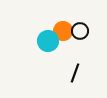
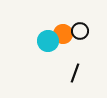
orange circle: moved 3 px down
